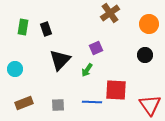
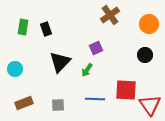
brown cross: moved 2 px down
black triangle: moved 2 px down
red square: moved 10 px right
blue line: moved 3 px right, 3 px up
